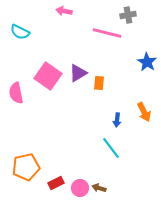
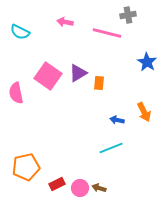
pink arrow: moved 1 px right, 11 px down
blue arrow: rotated 96 degrees clockwise
cyan line: rotated 75 degrees counterclockwise
red rectangle: moved 1 px right, 1 px down
